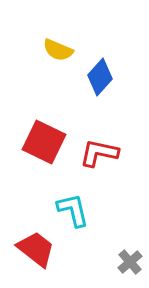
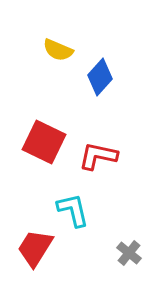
red L-shape: moved 1 px left, 3 px down
red trapezoid: moved 1 px left, 1 px up; rotated 96 degrees counterclockwise
gray cross: moved 1 px left, 9 px up; rotated 10 degrees counterclockwise
